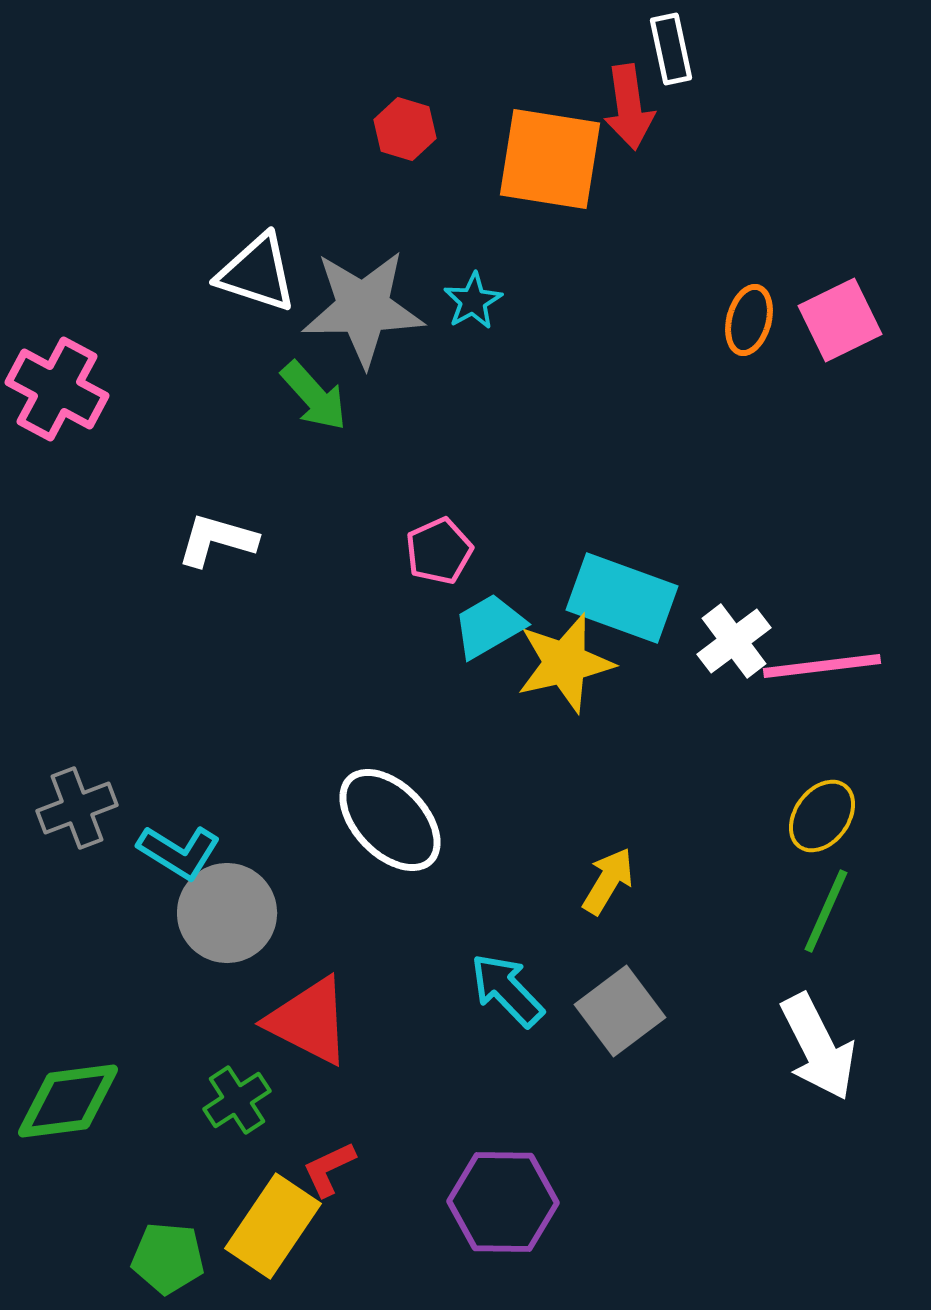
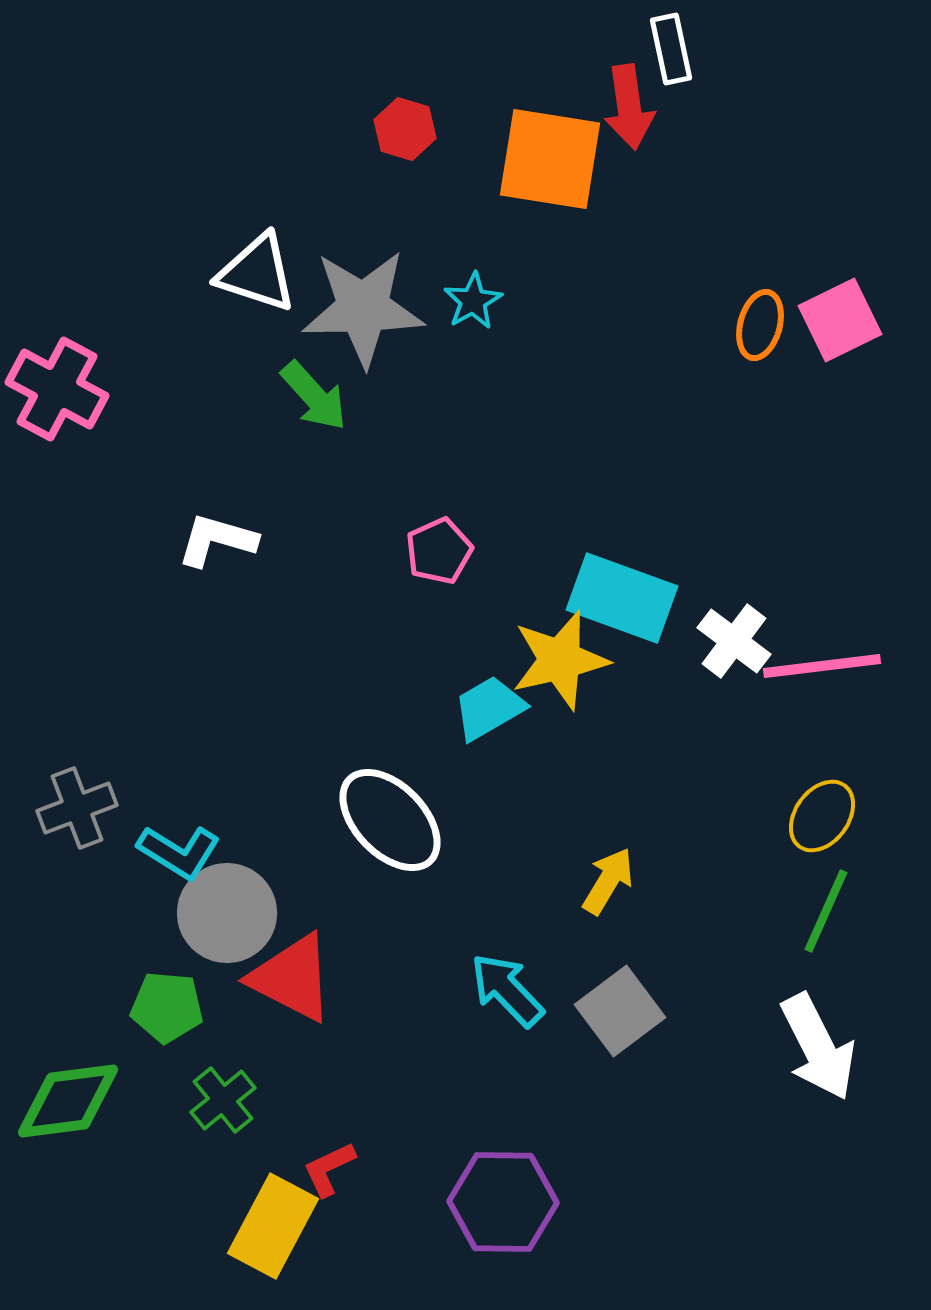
orange ellipse: moved 11 px right, 5 px down
cyan trapezoid: moved 82 px down
white cross: rotated 16 degrees counterclockwise
yellow star: moved 5 px left, 3 px up
red triangle: moved 17 px left, 43 px up
green cross: moved 14 px left; rotated 6 degrees counterclockwise
yellow rectangle: rotated 6 degrees counterclockwise
green pentagon: moved 1 px left, 251 px up
